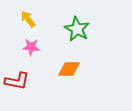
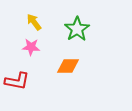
yellow arrow: moved 6 px right, 3 px down
green star: rotated 10 degrees clockwise
orange diamond: moved 1 px left, 3 px up
